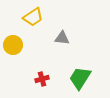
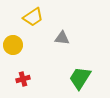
red cross: moved 19 px left
